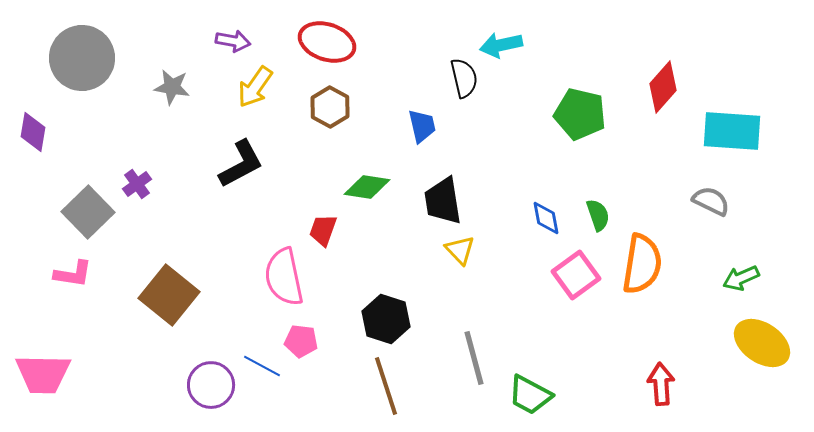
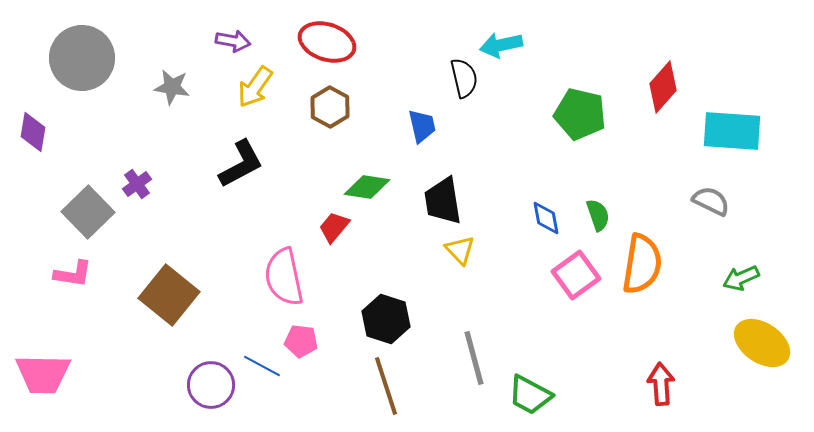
red trapezoid: moved 11 px right, 3 px up; rotated 20 degrees clockwise
